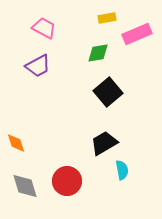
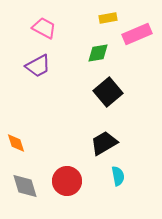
yellow rectangle: moved 1 px right
cyan semicircle: moved 4 px left, 6 px down
